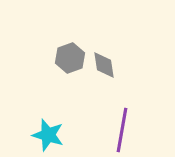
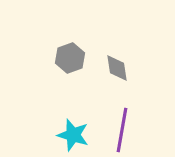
gray diamond: moved 13 px right, 3 px down
cyan star: moved 25 px right
